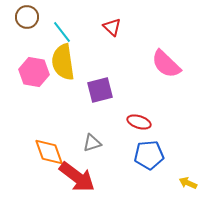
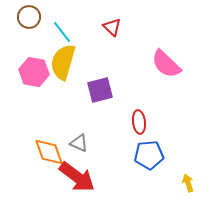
brown circle: moved 2 px right
yellow semicircle: rotated 24 degrees clockwise
red ellipse: rotated 65 degrees clockwise
gray triangle: moved 13 px left; rotated 42 degrees clockwise
yellow arrow: rotated 48 degrees clockwise
